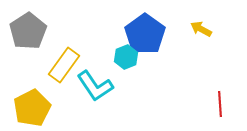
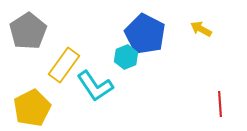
blue pentagon: rotated 9 degrees counterclockwise
